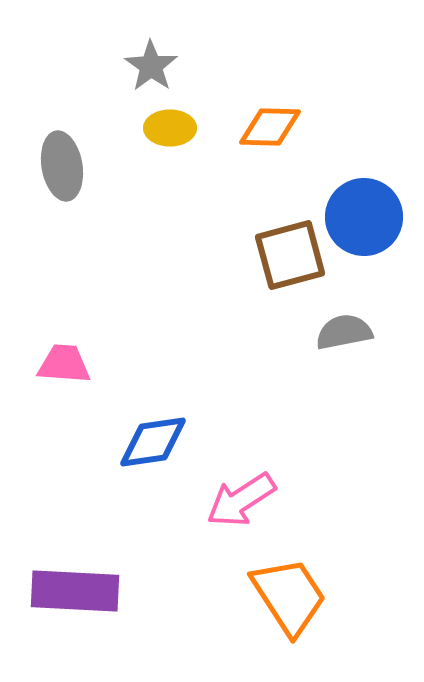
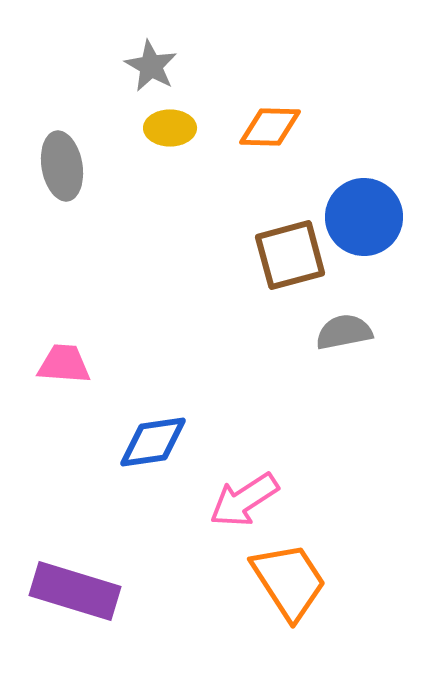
gray star: rotated 6 degrees counterclockwise
pink arrow: moved 3 px right
purple rectangle: rotated 14 degrees clockwise
orange trapezoid: moved 15 px up
